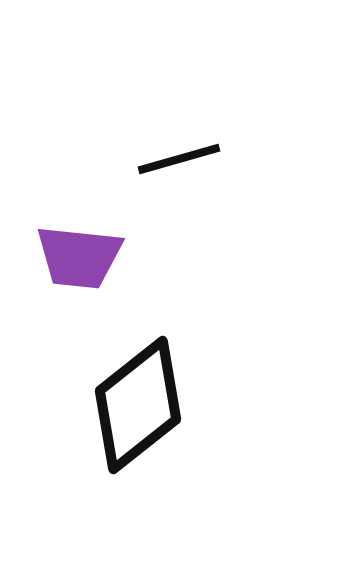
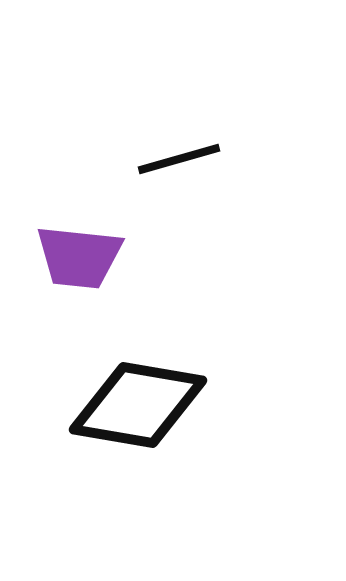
black diamond: rotated 48 degrees clockwise
